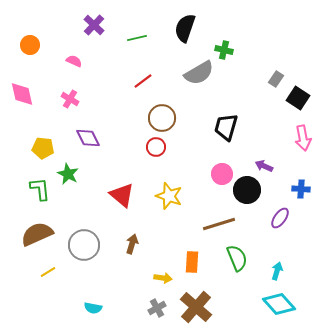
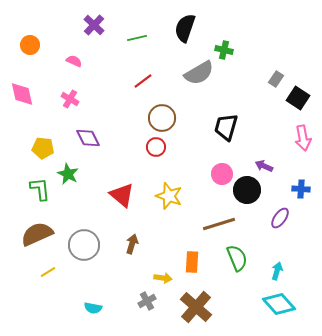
gray cross: moved 10 px left, 7 px up
